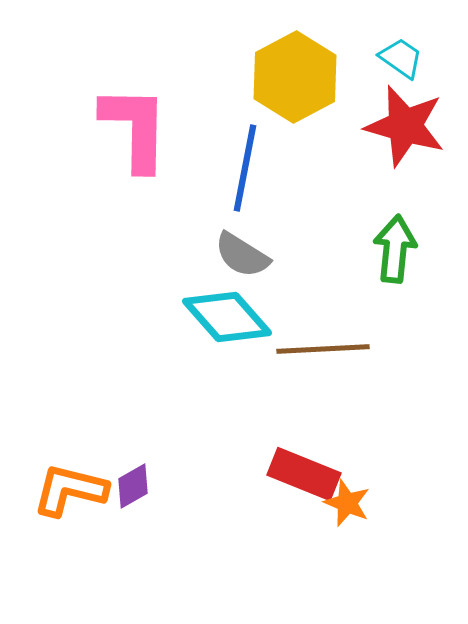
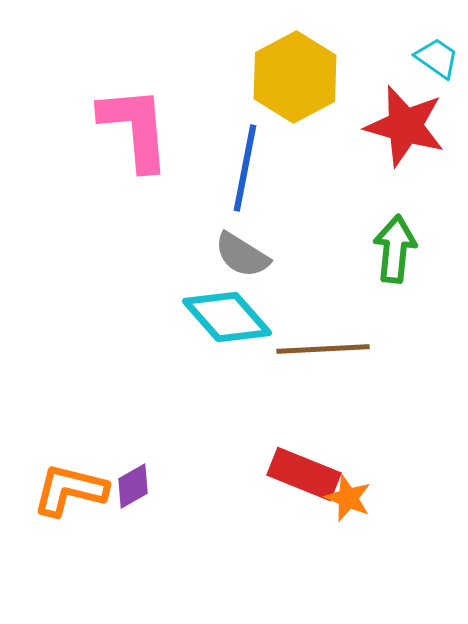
cyan trapezoid: moved 36 px right
pink L-shape: rotated 6 degrees counterclockwise
orange star: moved 1 px right, 5 px up
